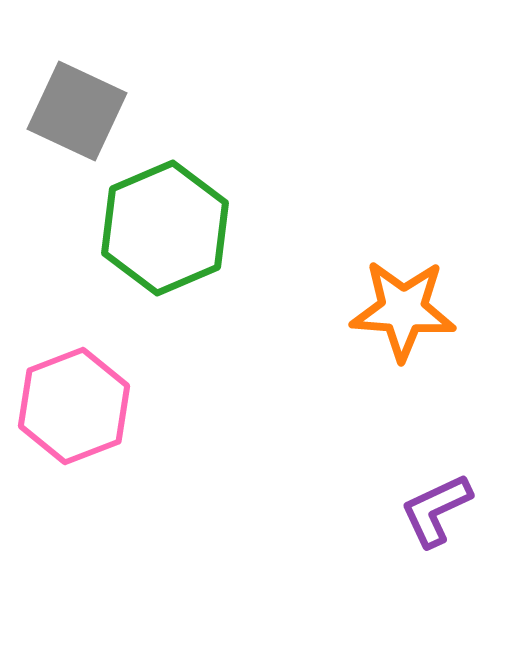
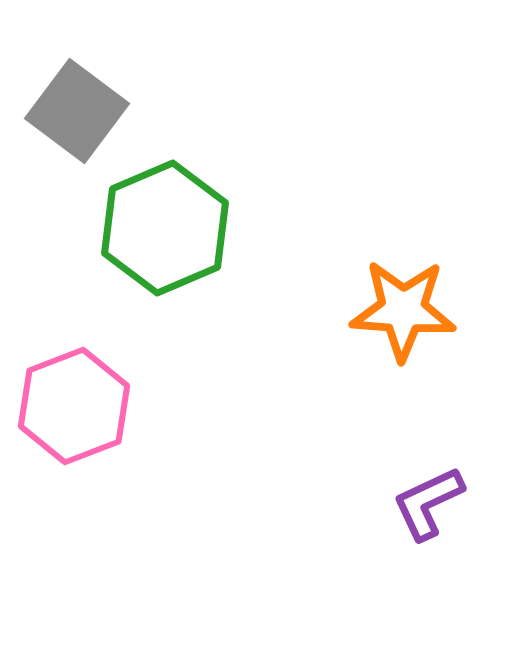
gray square: rotated 12 degrees clockwise
purple L-shape: moved 8 px left, 7 px up
